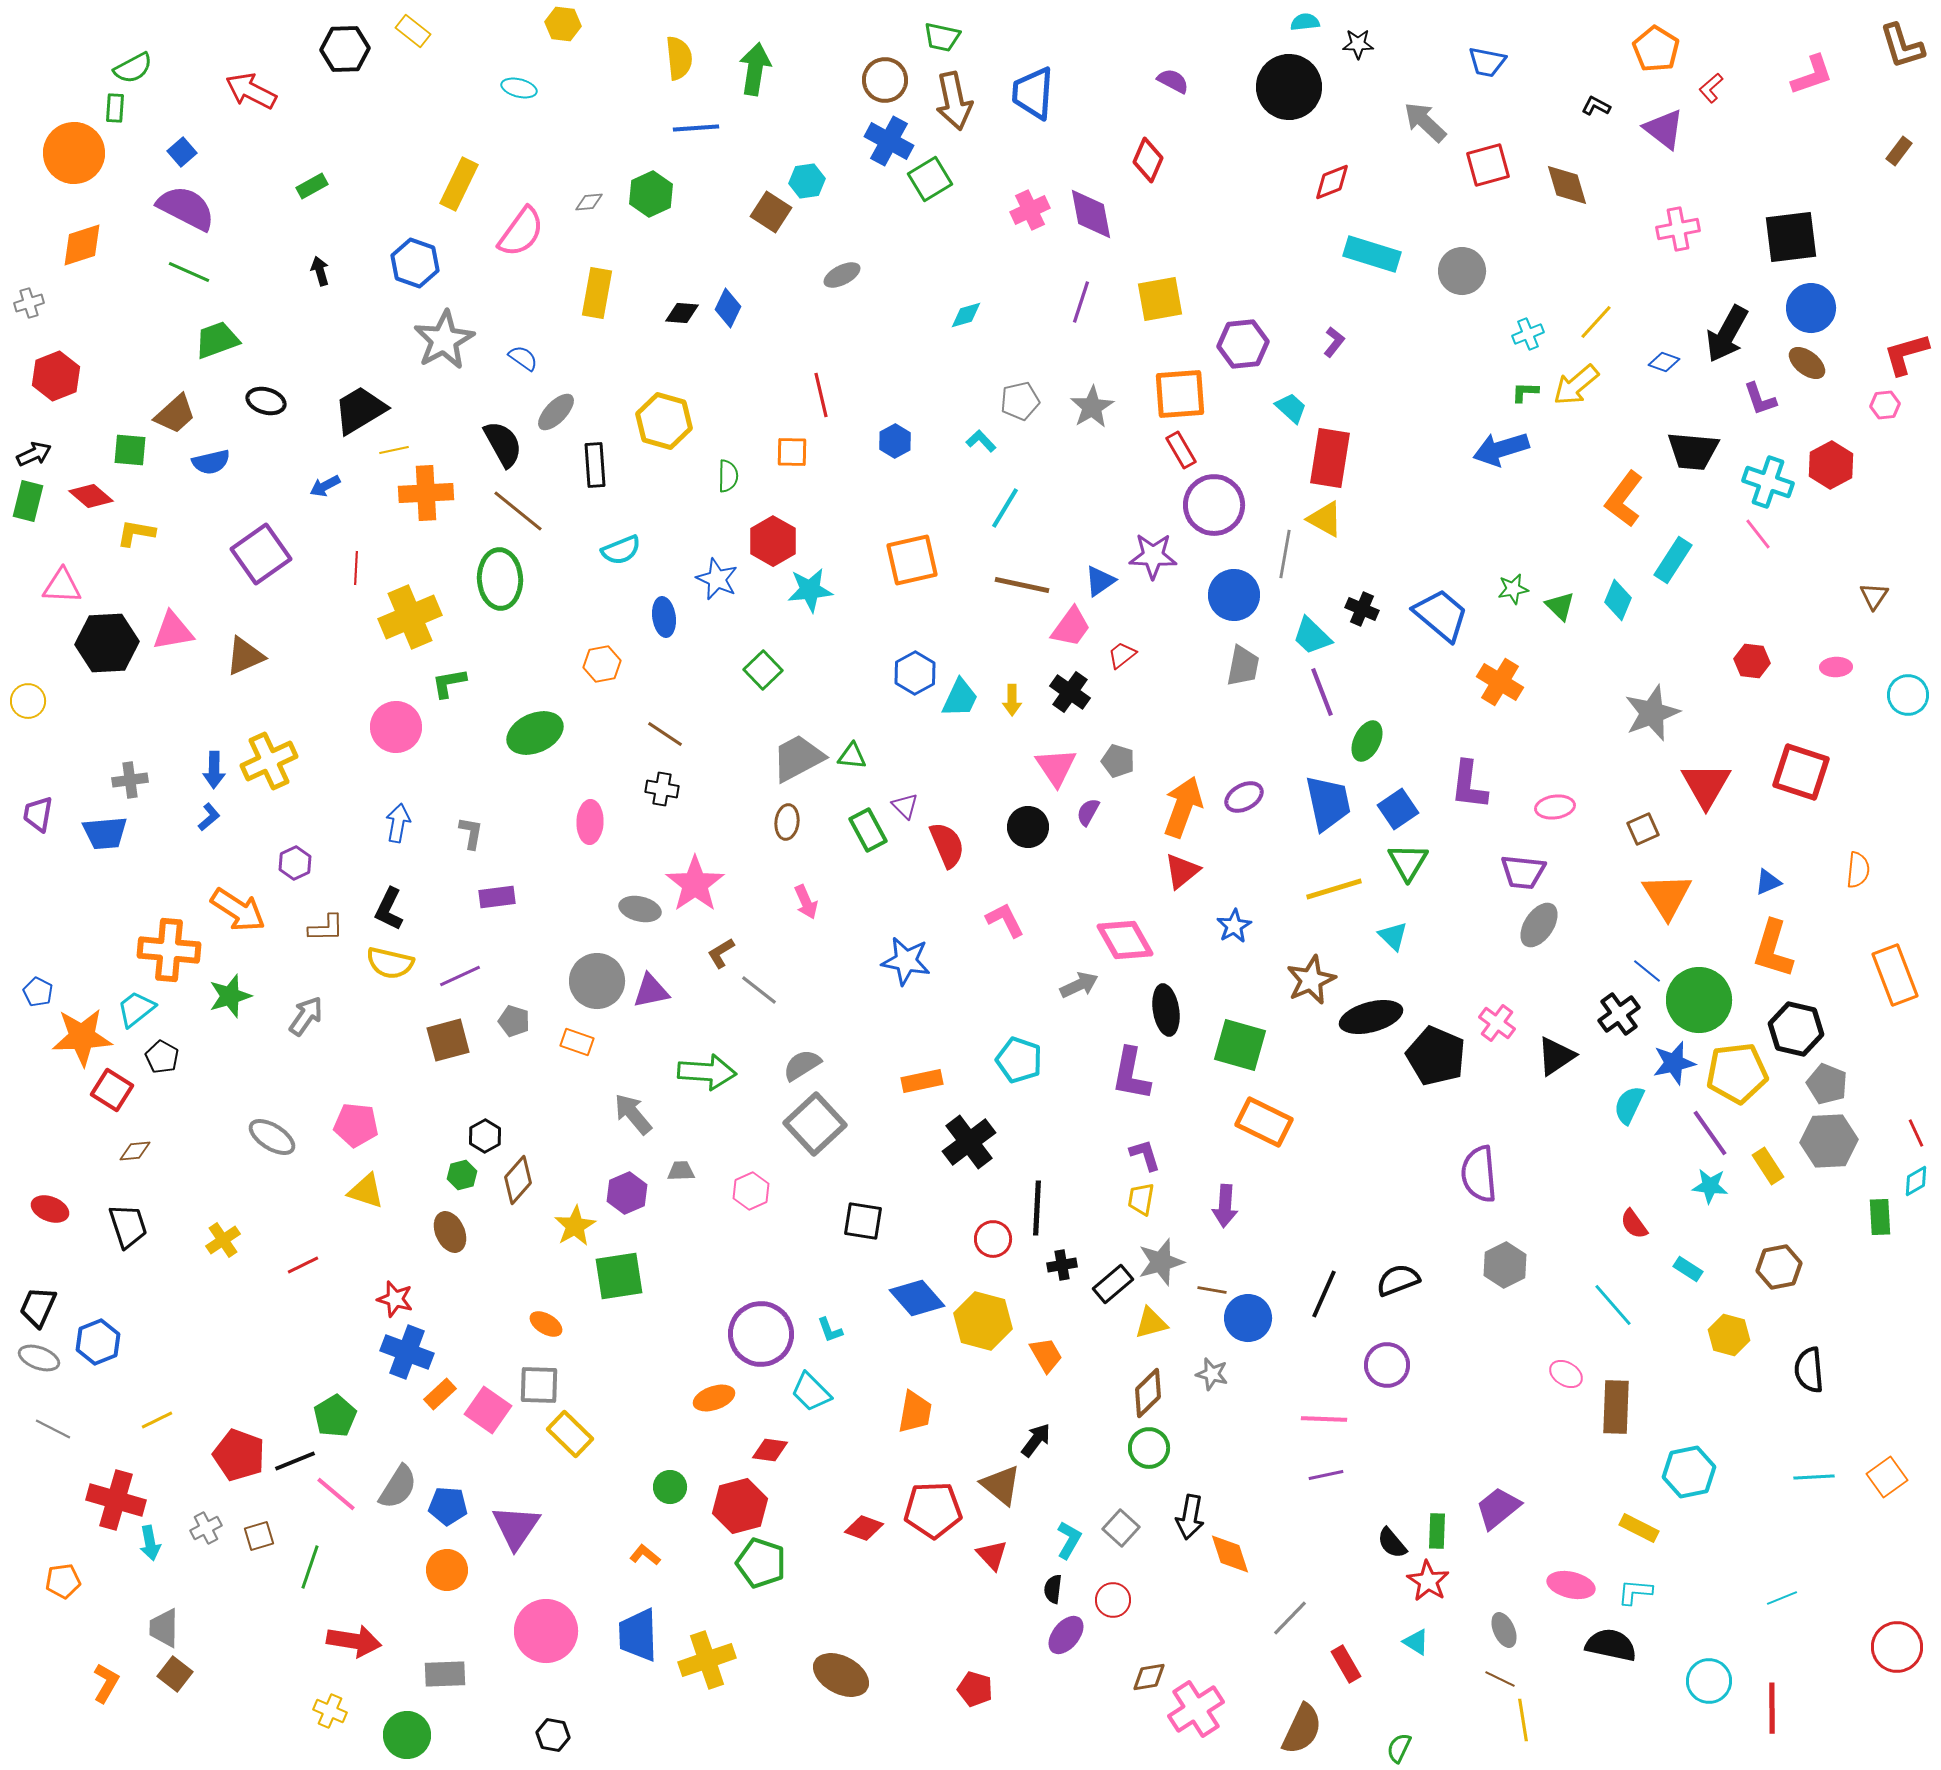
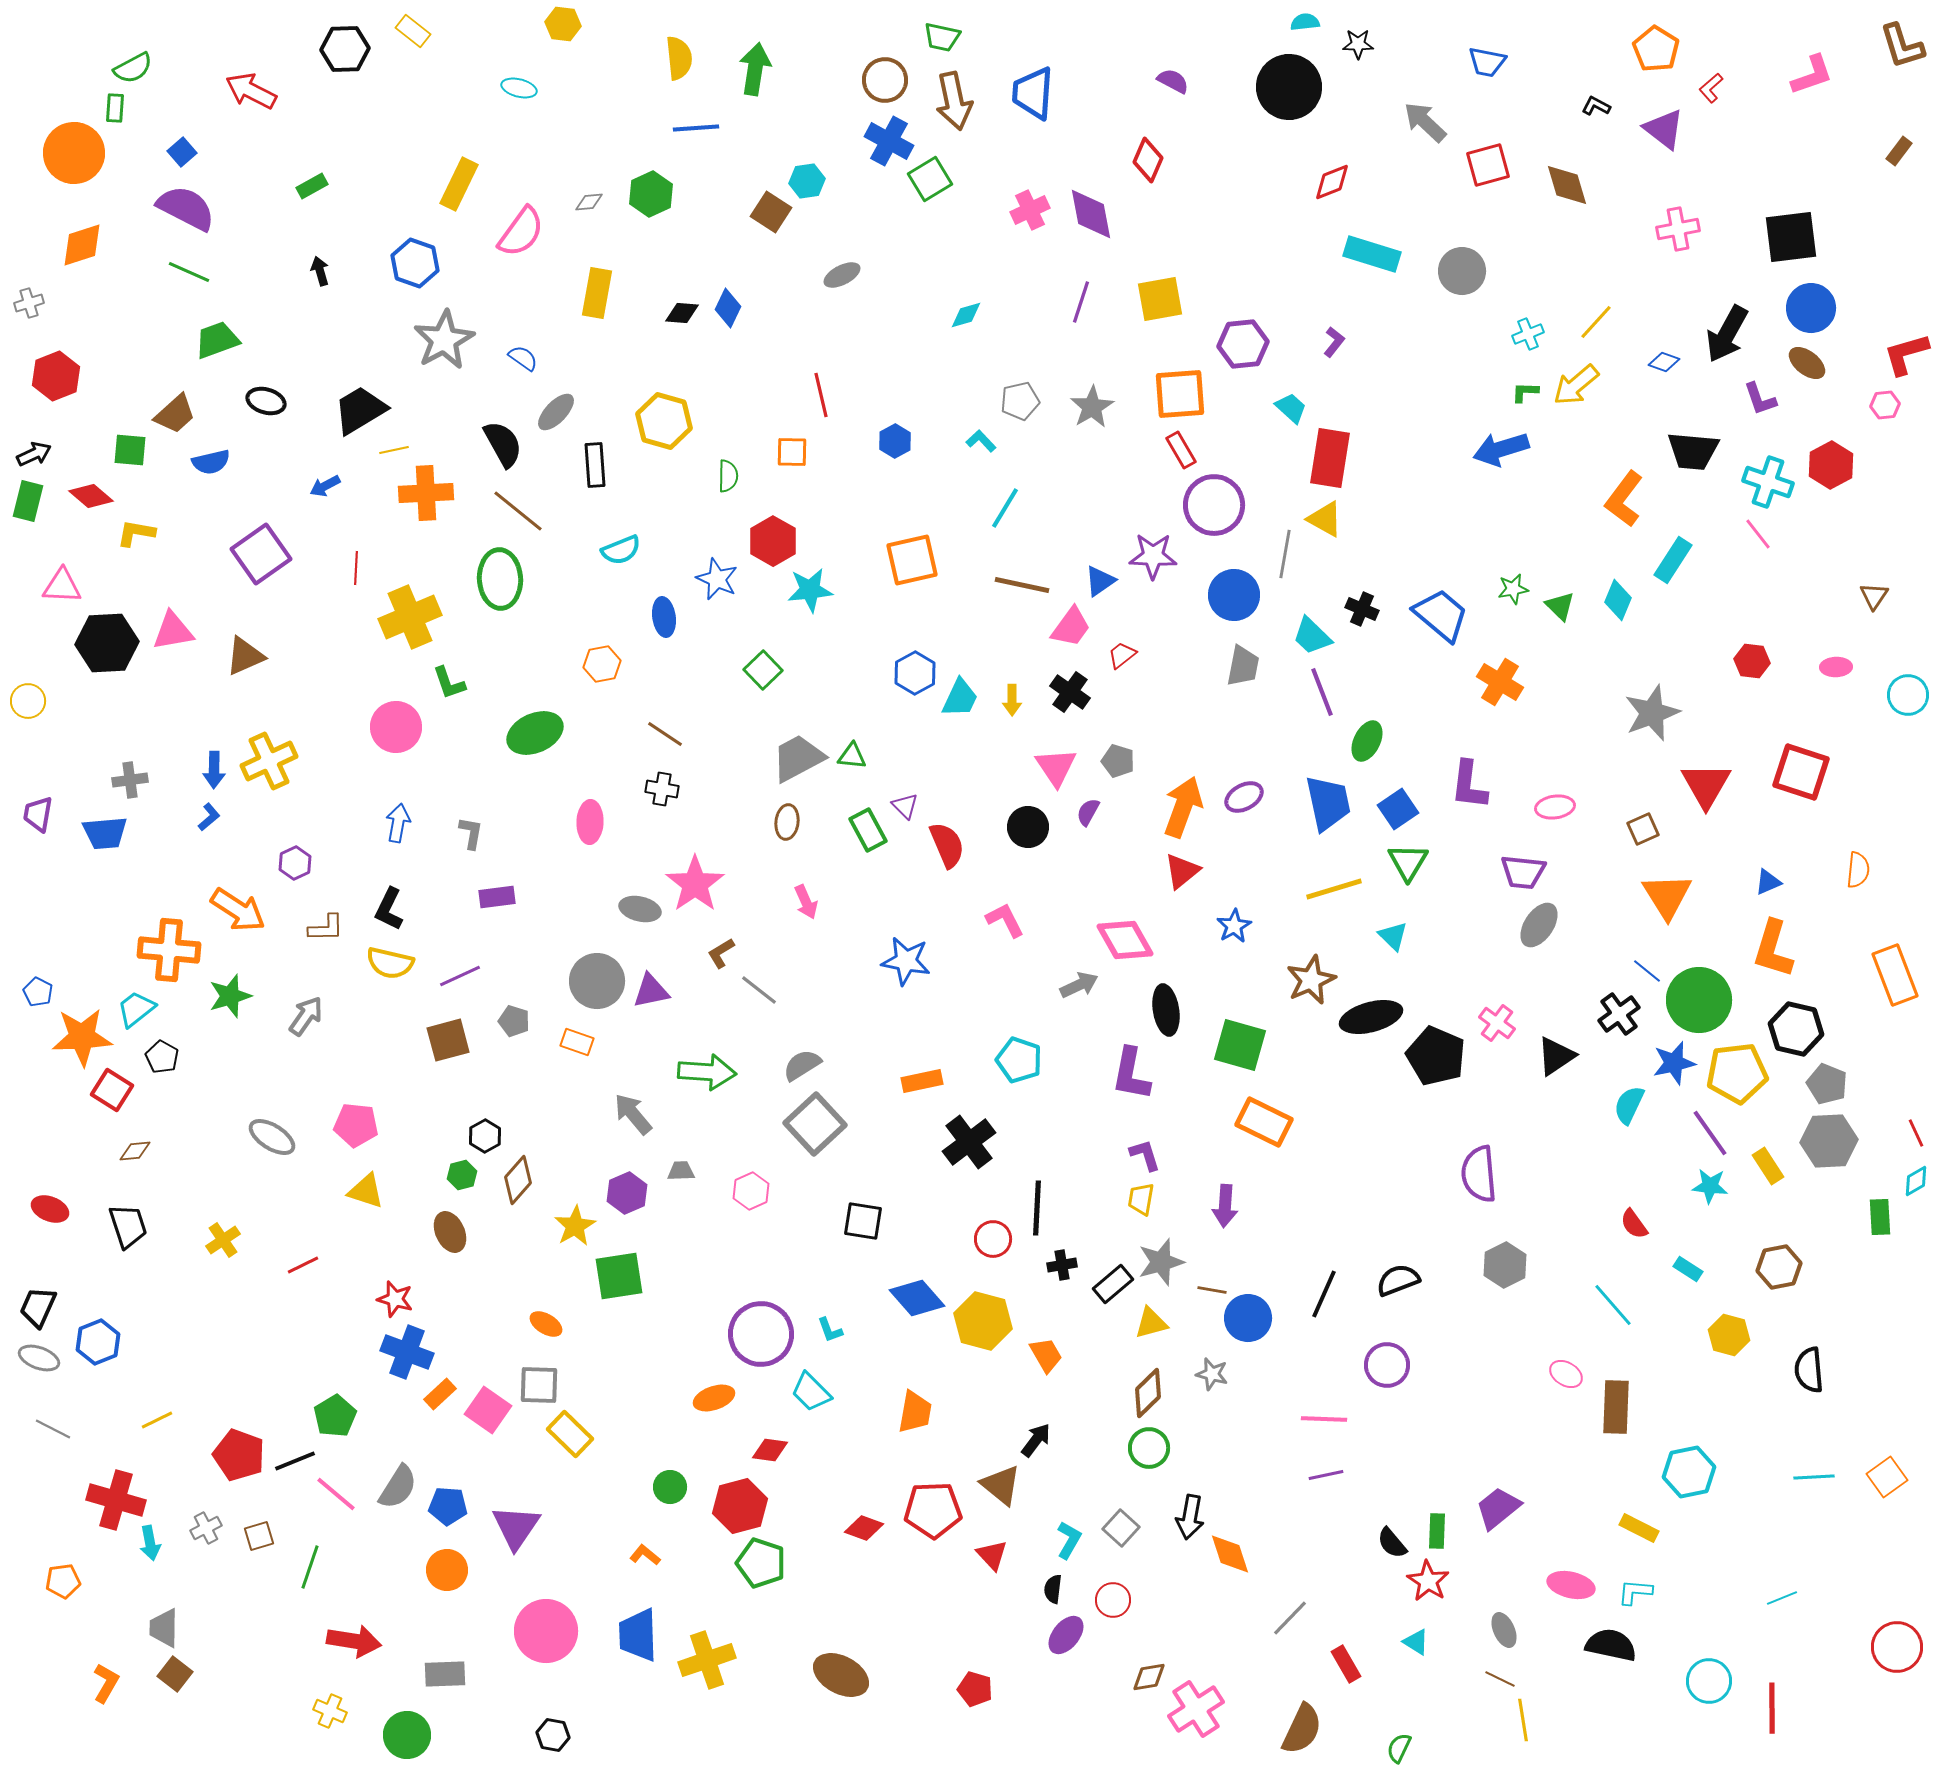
green L-shape at (449, 683): rotated 99 degrees counterclockwise
